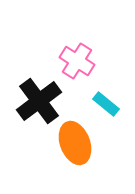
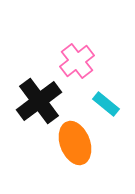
pink cross: rotated 20 degrees clockwise
